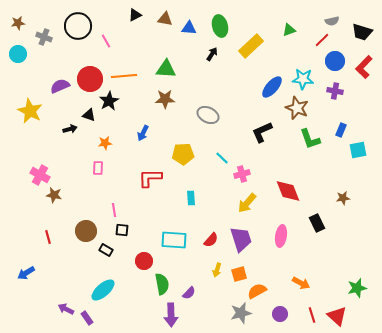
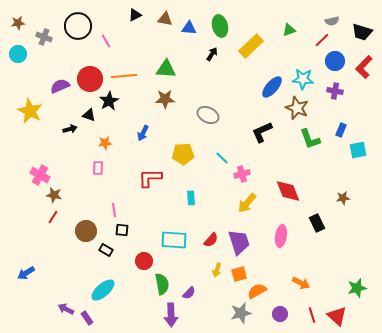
red line at (48, 237): moved 5 px right, 20 px up; rotated 48 degrees clockwise
purple trapezoid at (241, 239): moved 2 px left, 3 px down
